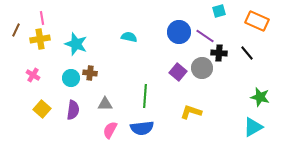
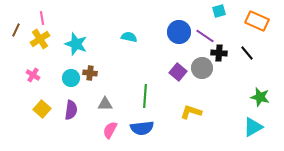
yellow cross: rotated 24 degrees counterclockwise
purple semicircle: moved 2 px left
